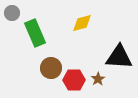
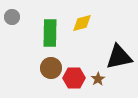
gray circle: moved 4 px down
green rectangle: moved 15 px right; rotated 24 degrees clockwise
black triangle: rotated 16 degrees counterclockwise
red hexagon: moved 2 px up
